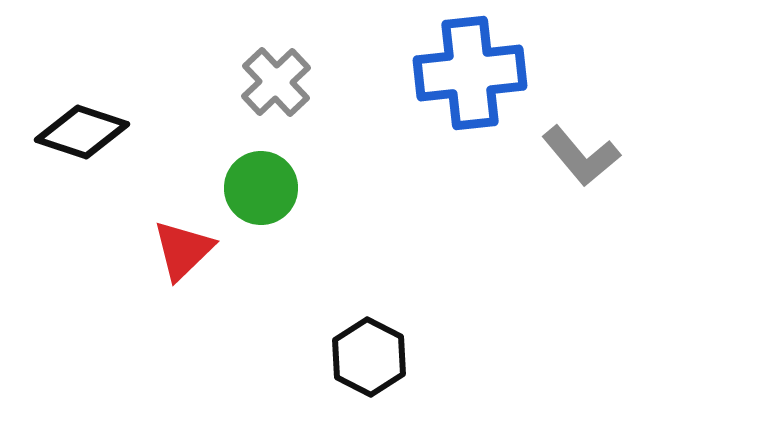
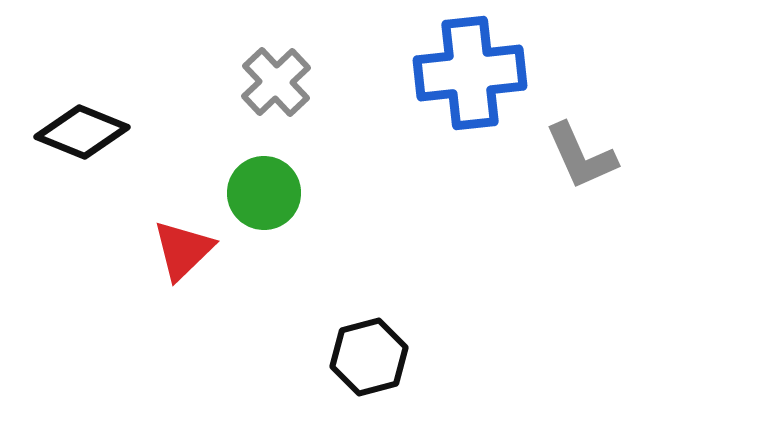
black diamond: rotated 4 degrees clockwise
gray L-shape: rotated 16 degrees clockwise
green circle: moved 3 px right, 5 px down
black hexagon: rotated 18 degrees clockwise
